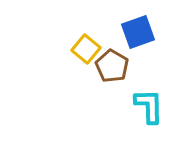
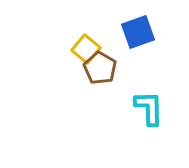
brown pentagon: moved 12 px left, 2 px down
cyan L-shape: moved 2 px down
